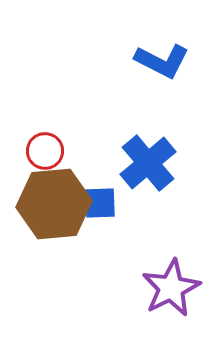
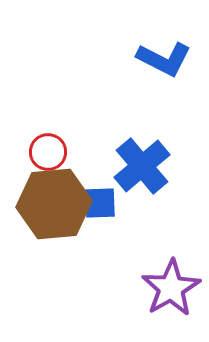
blue L-shape: moved 2 px right, 2 px up
red circle: moved 3 px right, 1 px down
blue cross: moved 6 px left, 3 px down
purple star: rotated 4 degrees counterclockwise
